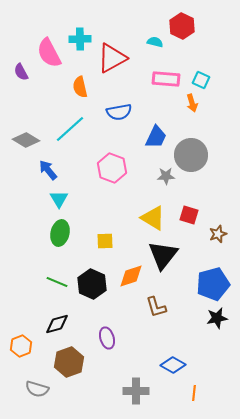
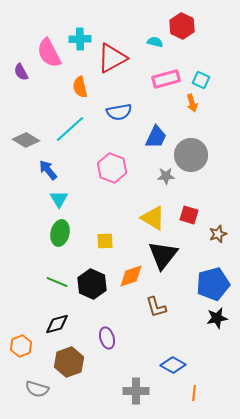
pink rectangle: rotated 20 degrees counterclockwise
